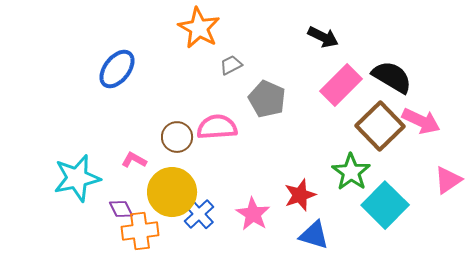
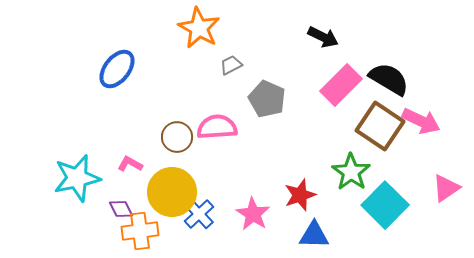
black semicircle: moved 3 px left, 2 px down
brown square: rotated 12 degrees counterclockwise
pink L-shape: moved 4 px left, 4 px down
pink triangle: moved 2 px left, 8 px down
blue triangle: rotated 16 degrees counterclockwise
